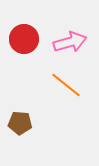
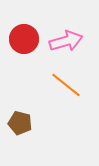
pink arrow: moved 4 px left, 1 px up
brown pentagon: rotated 10 degrees clockwise
